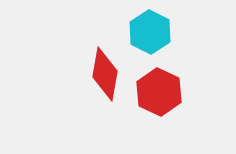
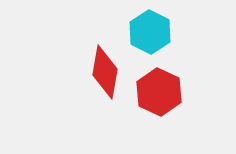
red diamond: moved 2 px up
